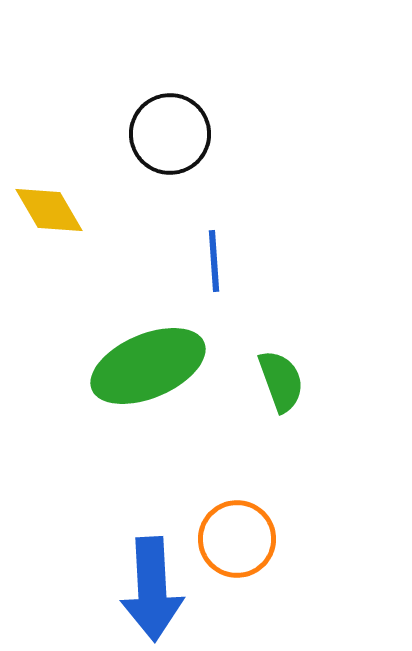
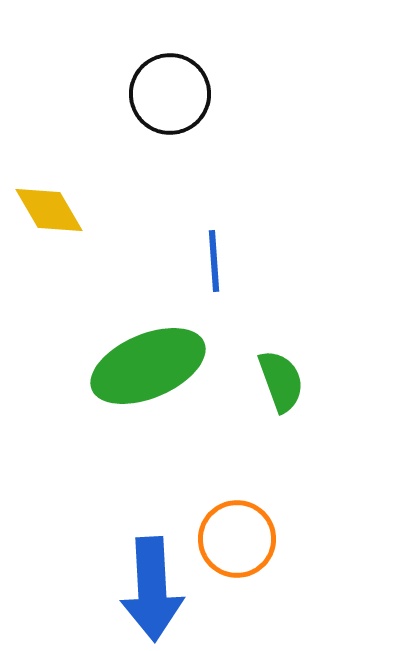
black circle: moved 40 px up
